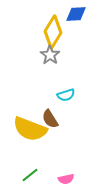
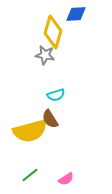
yellow diamond: rotated 16 degrees counterclockwise
gray star: moved 5 px left; rotated 24 degrees counterclockwise
cyan semicircle: moved 10 px left
yellow semicircle: moved 2 px down; rotated 36 degrees counterclockwise
pink semicircle: rotated 21 degrees counterclockwise
